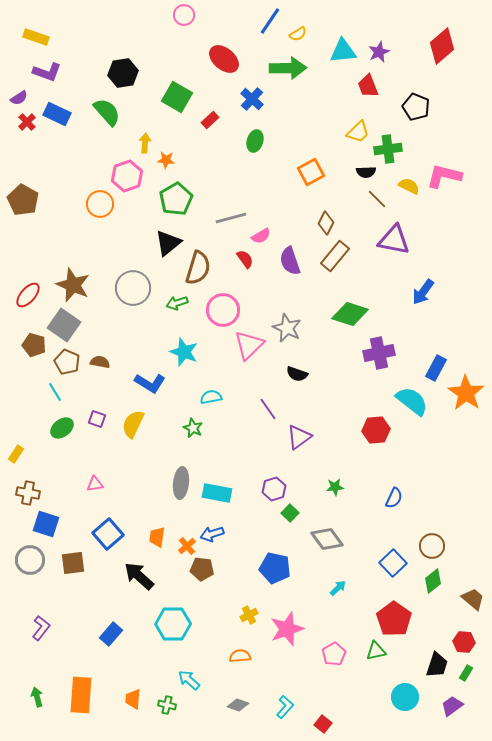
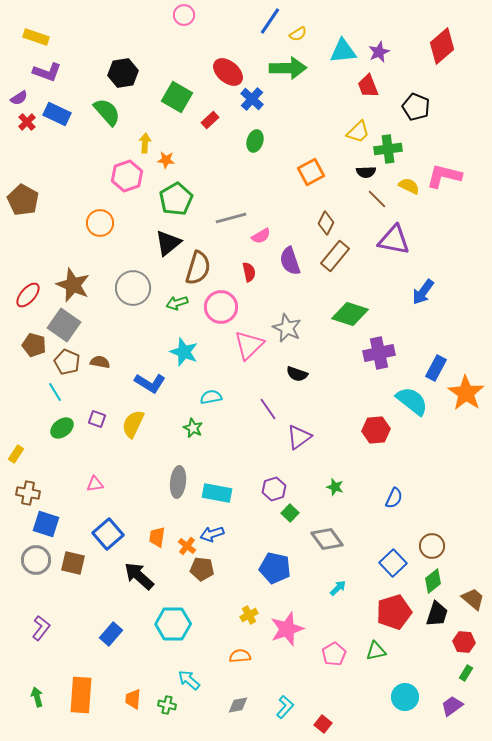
red ellipse at (224, 59): moved 4 px right, 13 px down
orange circle at (100, 204): moved 19 px down
red semicircle at (245, 259): moved 4 px right, 13 px down; rotated 24 degrees clockwise
pink circle at (223, 310): moved 2 px left, 3 px up
gray ellipse at (181, 483): moved 3 px left, 1 px up
green star at (335, 487): rotated 24 degrees clockwise
orange cross at (187, 546): rotated 12 degrees counterclockwise
gray circle at (30, 560): moved 6 px right
brown square at (73, 563): rotated 20 degrees clockwise
red pentagon at (394, 619): moved 7 px up; rotated 20 degrees clockwise
black trapezoid at (437, 665): moved 51 px up
gray diamond at (238, 705): rotated 30 degrees counterclockwise
